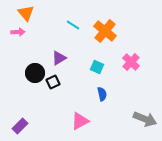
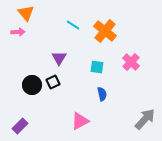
purple triangle: rotated 28 degrees counterclockwise
cyan square: rotated 16 degrees counterclockwise
black circle: moved 3 px left, 12 px down
gray arrow: rotated 70 degrees counterclockwise
